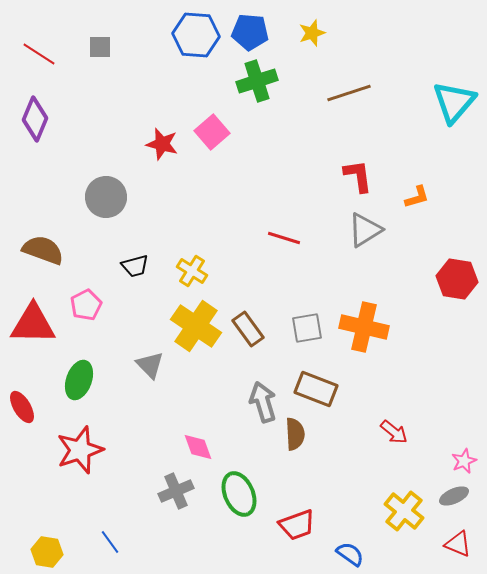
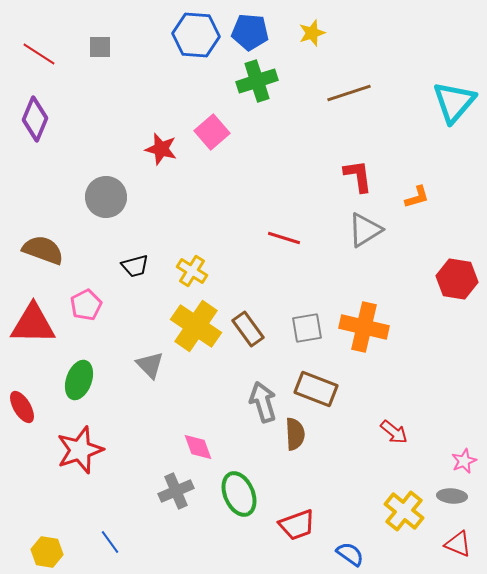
red star at (162, 144): moved 1 px left, 5 px down
gray ellipse at (454, 496): moved 2 px left; rotated 28 degrees clockwise
